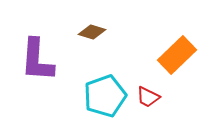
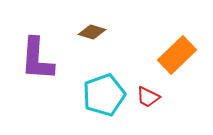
purple L-shape: moved 1 px up
cyan pentagon: moved 1 px left, 1 px up
